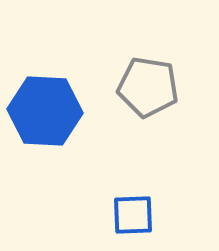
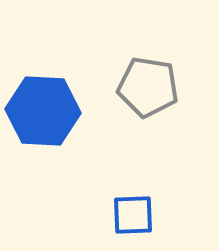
blue hexagon: moved 2 px left
